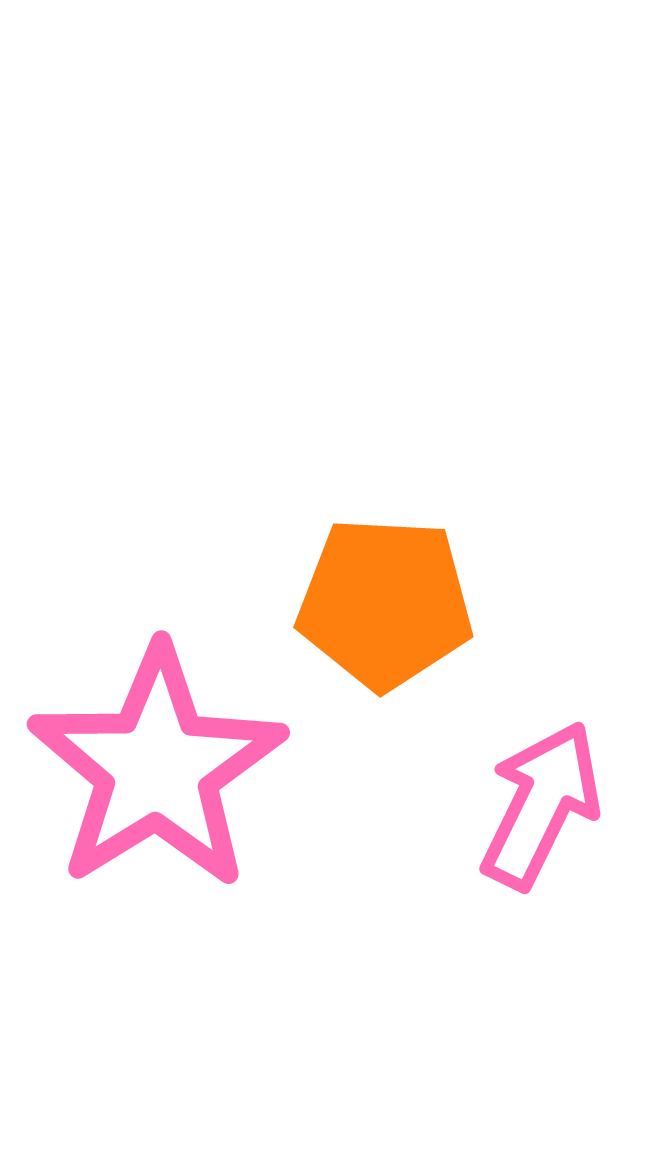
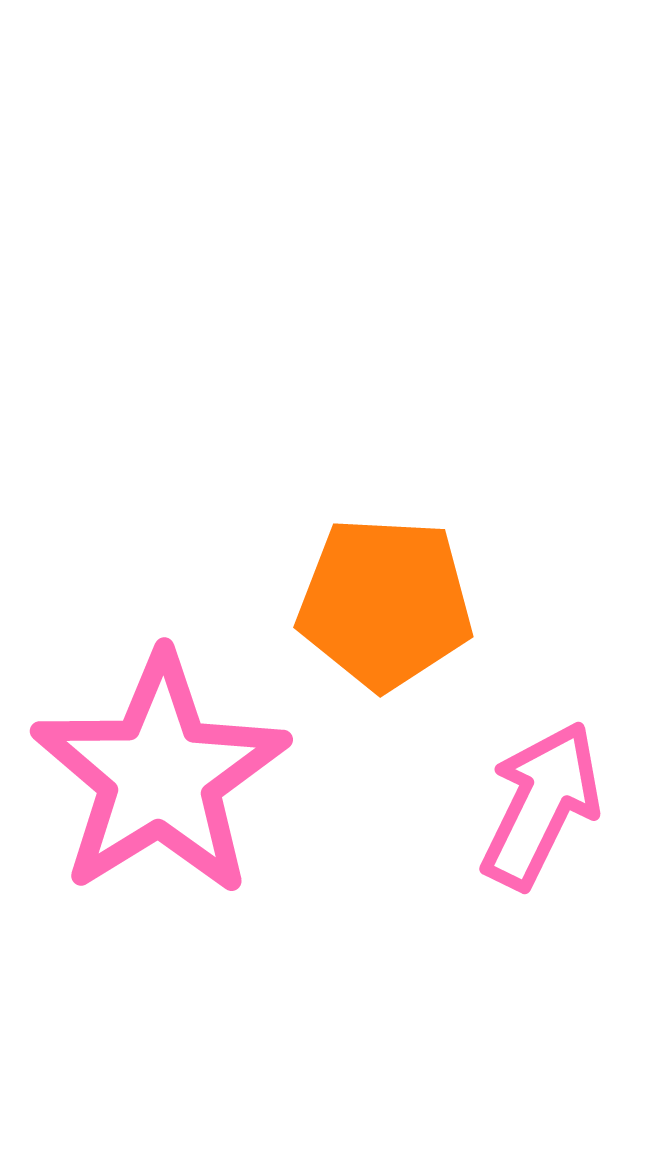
pink star: moved 3 px right, 7 px down
